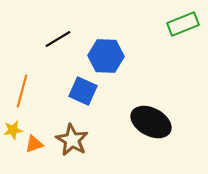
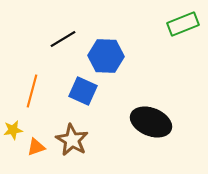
black line: moved 5 px right
orange line: moved 10 px right
black ellipse: rotated 6 degrees counterclockwise
orange triangle: moved 2 px right, 3 px down
